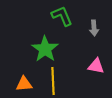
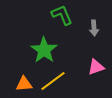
green L-shape: moved 1 px up
green star: moved 1 px left, 1 px down
pink triangle: moved 1 px down; rotated 30 degrees counterclockwise
yellow line: rotated 56 degrees clockwise
